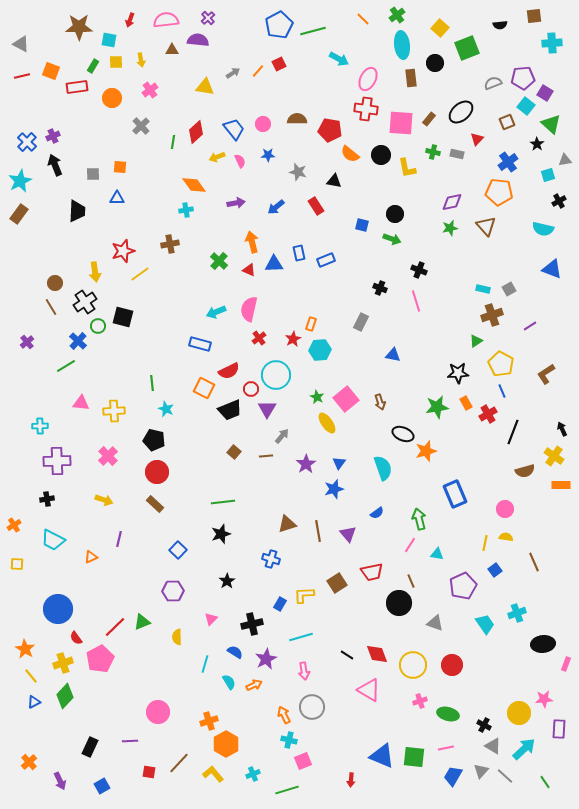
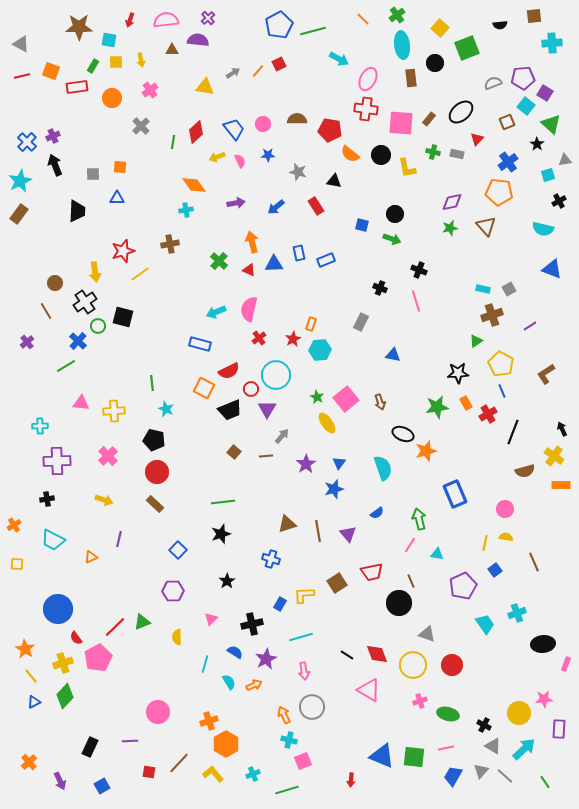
brown line at (51, 307): moved 5 px left, 4 px down
gray triangle at (435, 623): moved 8 px left, 11 px down
pink pentagon at (100, 659): moved 2 px left, 1 px up
